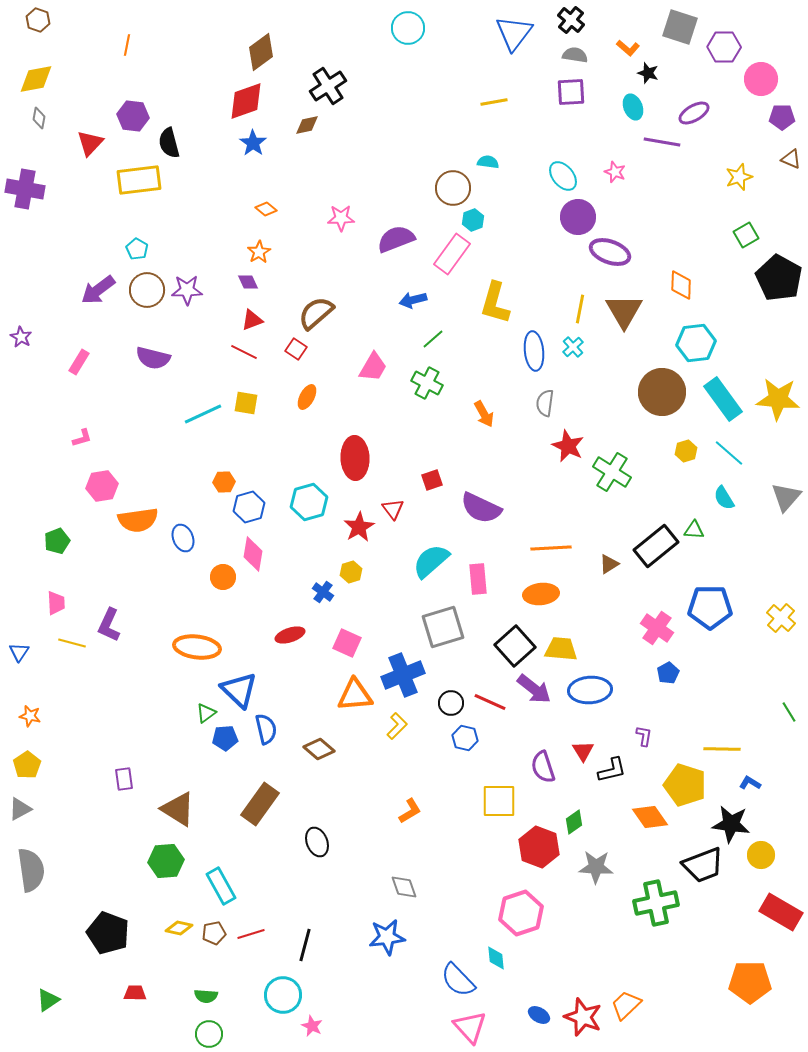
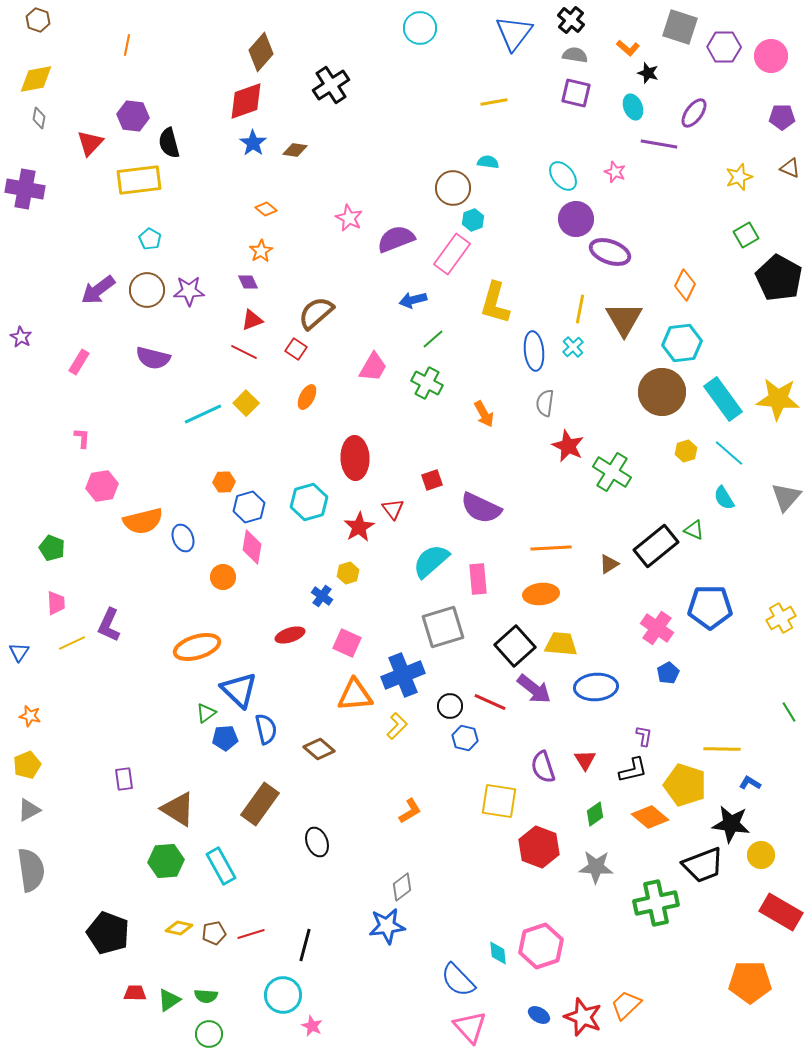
cyan circle at (408, 28): moved 12 px right
brown diamond at (261, 52): rotated 12 degrees counterclockwise
pink circle at (761, 79): moved 10 px right, 23 px up
black cross at (328, 86): moved 3 px right, 1 px up
purple square at (571, 92): moved 5 px right, 1 px down; rotated 16 degrees clockwise
purple ellipse at (694, 113): rotated 24 degrees counterclockwise
brown diamond at (307, 125): moved 12 px left, 25 px down; rotated 20 degrees clockwise
purple line at (662, 142): moved 3 px left, 2 px down
brown triangle at (791, 159): moved 1 px left, 9 px down
purple circle at (578, 217): moved 2 px left, 2 px down
pink star at (341, 218): moved 8 px right; rotated 28 degrees clockwise
cyan pentagon at (137, 249): moved 13 px right, 10 px up
orange star at (259, 252): moved 2 px right, 1 px up
orange diamond at (681, 285): moved 4 px right; rotated 24 degrees clockwise
purple star at (187, 290): moved 2 px right, 1 px down
brown triangle at (624, 311): moved 8 px down
cyan hexagon at (696, 343): moved 14 px left
yellow square at (246, 403): rotated 35 degrees clockwise
pink L-shape at (82, 438): rotated 70 degrees counterclockwise
orange semicircle at (138, 520): moved 5 px right, 1 px down; rotated 6 degrees counterclockwise
green triangle at (694, 530): rotated 20 degrees clockwise
green pentagon at (57, 541): moved 5 px left, 7 px down; rotated 30 degrees counterclockwise
pink diamond at (253, 554): moved 1 px left, 7 px up
yellow hexagon at (351, 572): moved 3 px left, 1 px down
blue cross at (323, 592): moved 1 px left, 4 px down
yellow cross at (781, 618): rotated 20 degrees clockwise
yellow line at (72, 643): rotated 40 degrees counterclockwise
orange ellipse at (197, 647): rotated 24 degrees counterclockwise
yellow trapezoid at (561, 649): moved 5 px up
blue ellipse at (590, 690): moved 6 px right, 3 px up
black circle at (451, 703): moved 1 px left, 3 px down
red triangle at (583, 751): moved 2 px right, 9 px down
yellow pentagon at (27, 765): rotated 12 degrees clockwise
black L-shape at (612, 770): moved 21 px right
yellow square at (499, 801): rotated 9 degrees clockwise
gray triangle at (20, 809): moved 9 px right, 1 px down
orange diamond at (650, 817): rotated 15 degrees counterclockwise
green diamond at (574, 822): moved 21 px right, 8 px up
cyan rectangle at (221, 886): moved 20 px up
gray diamond at (404, 887): moved 2 px left; rotated 72 degrees clockwise
pink hexagon at (521, 913): moved 20 px right, 33 px down
blue star at (387, 937): moved 11 px up
cyan diamond at (496, 958): moved 2 px right, 5 px up
green triangle at (48, 1000): moved 121 px right
